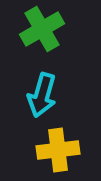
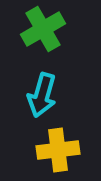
green cross: moved 1 px right
